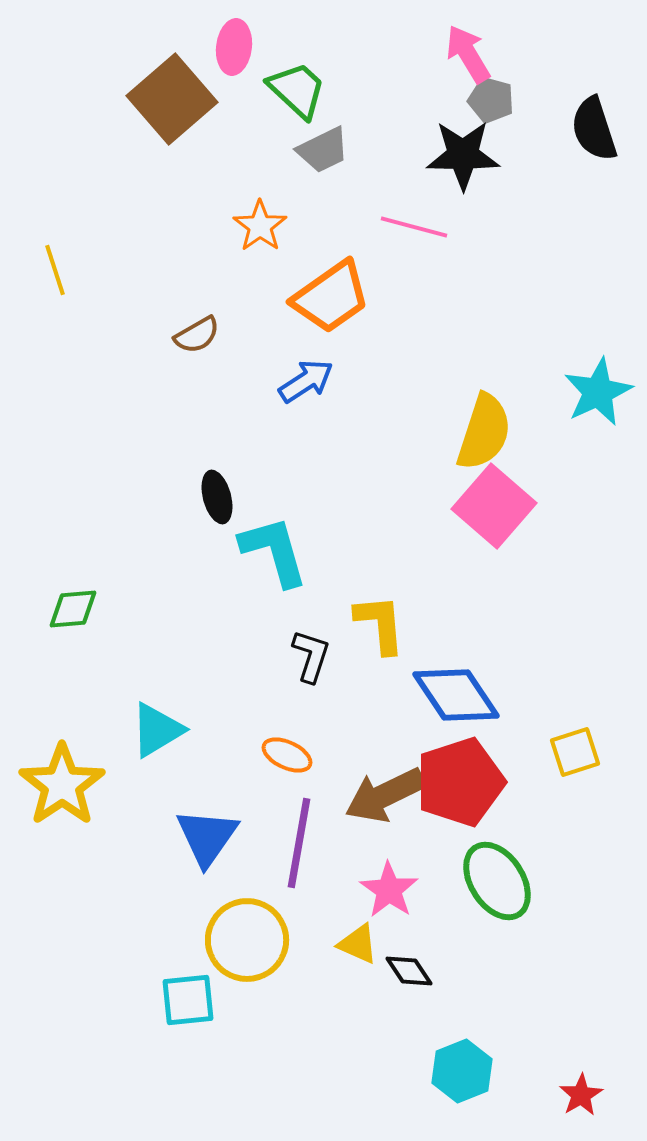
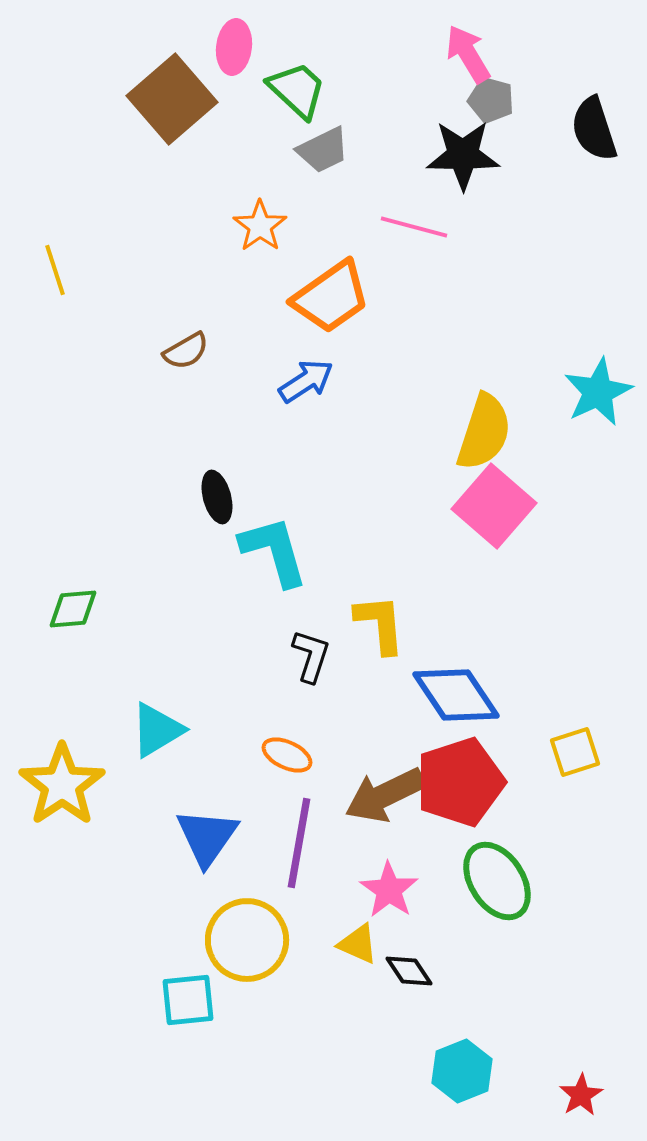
brown semicircle: moved 11 px left, 16 px down
